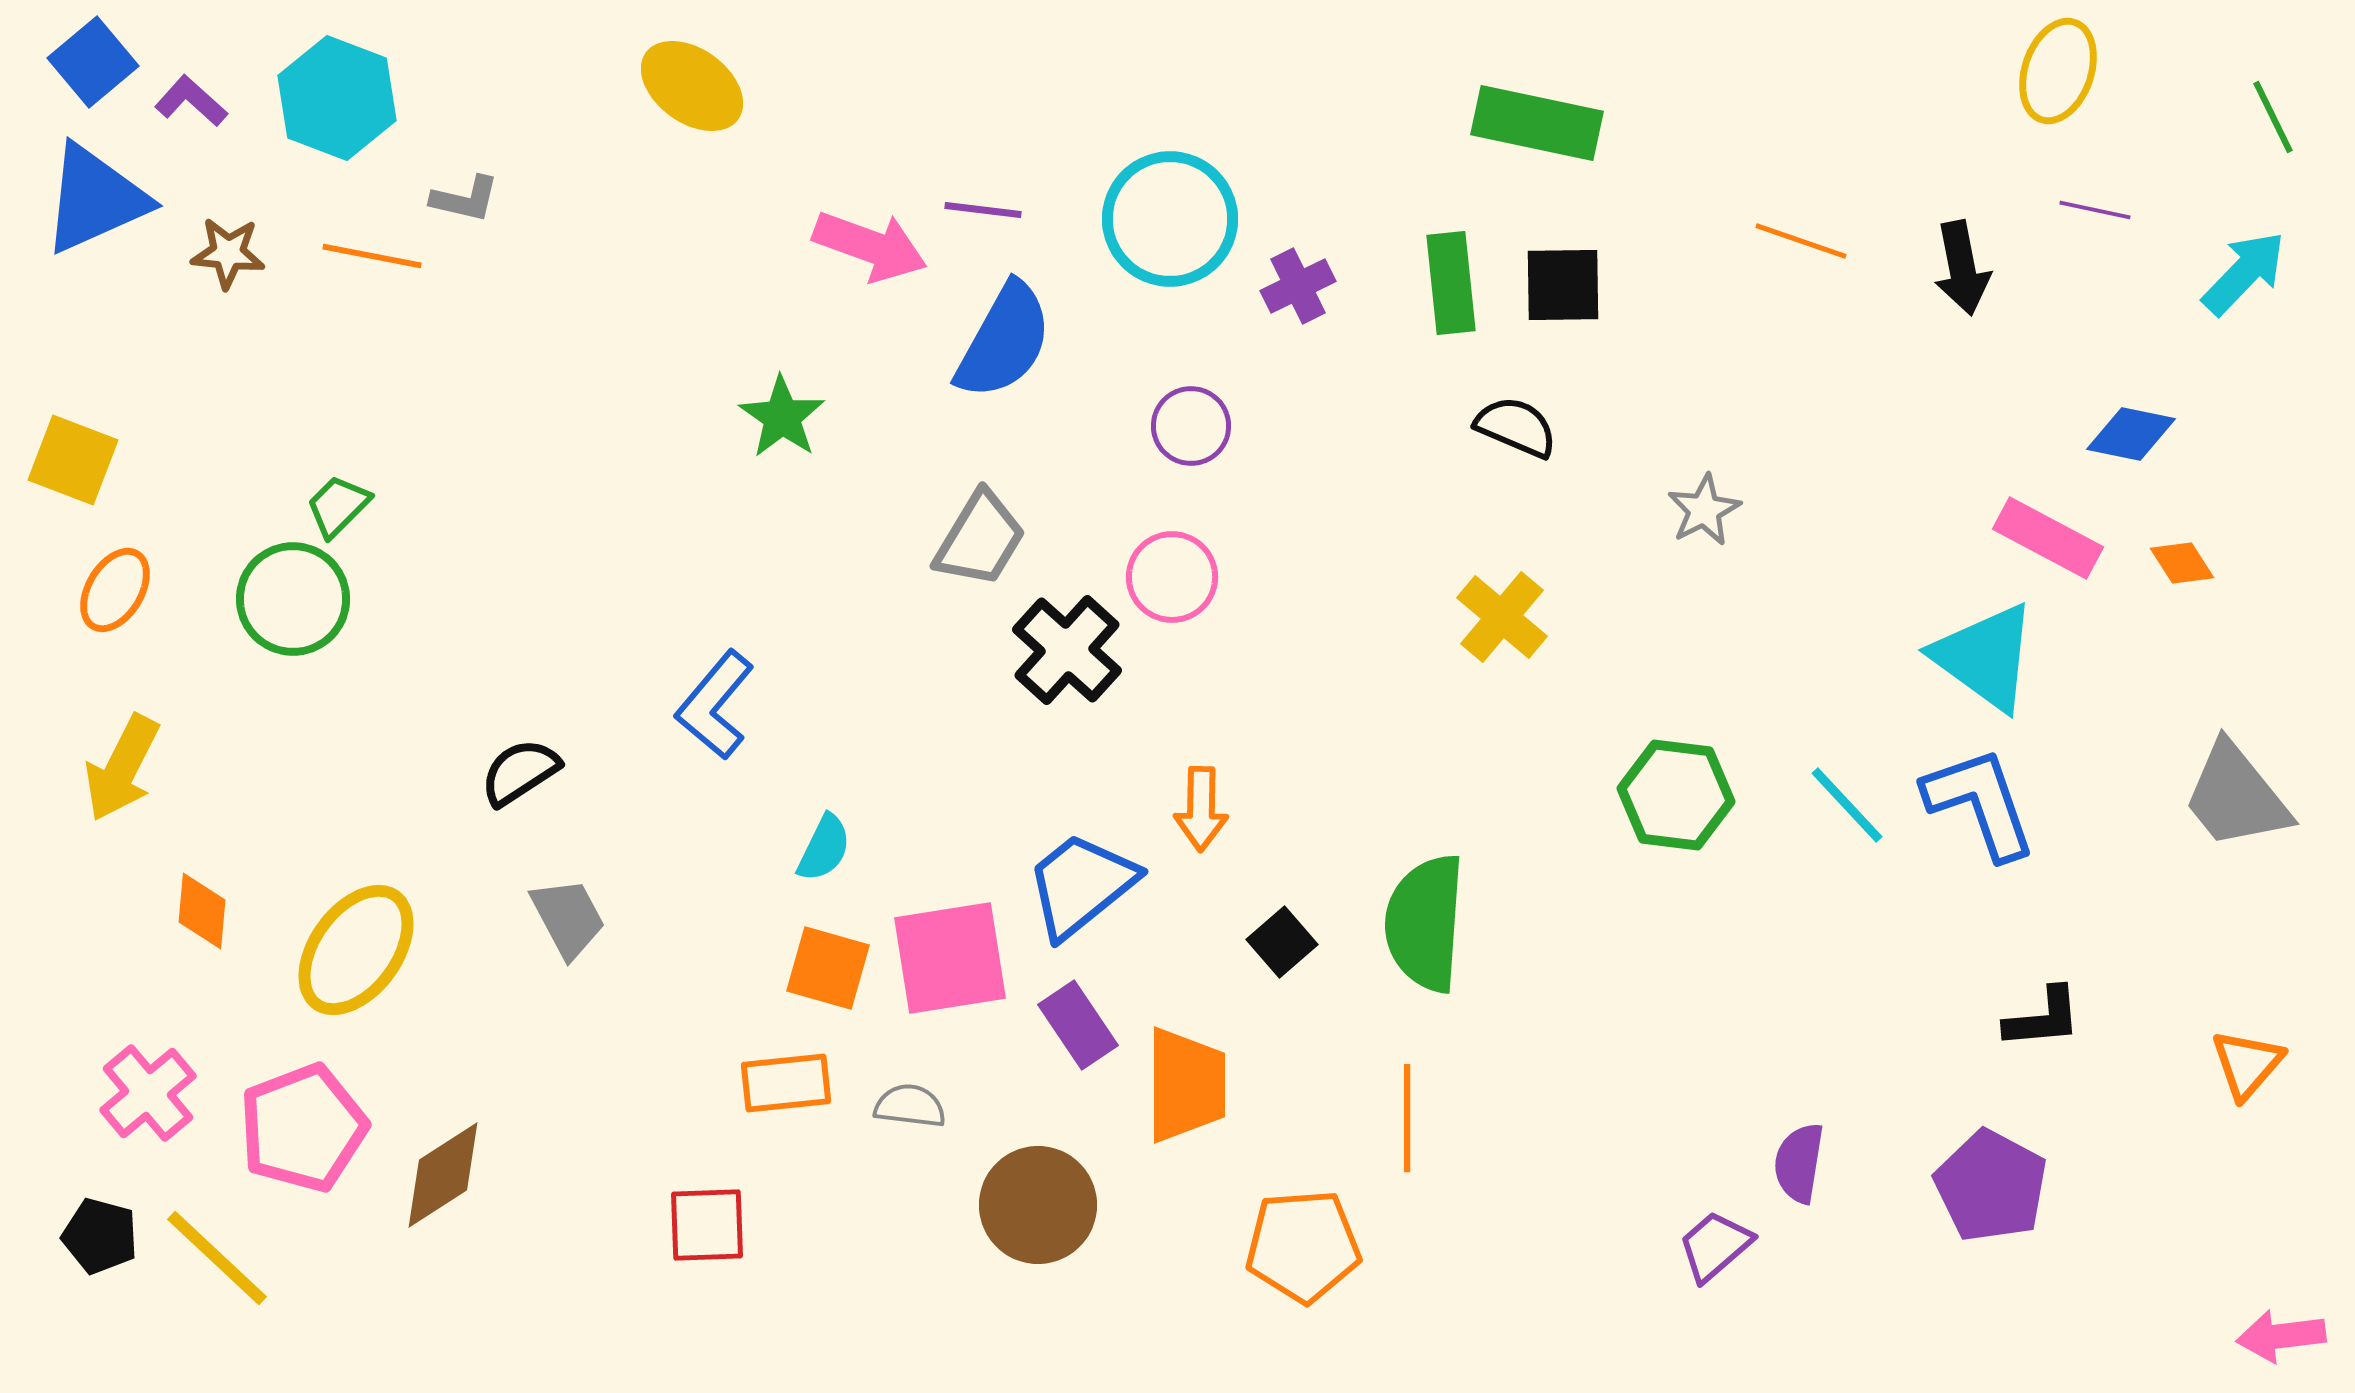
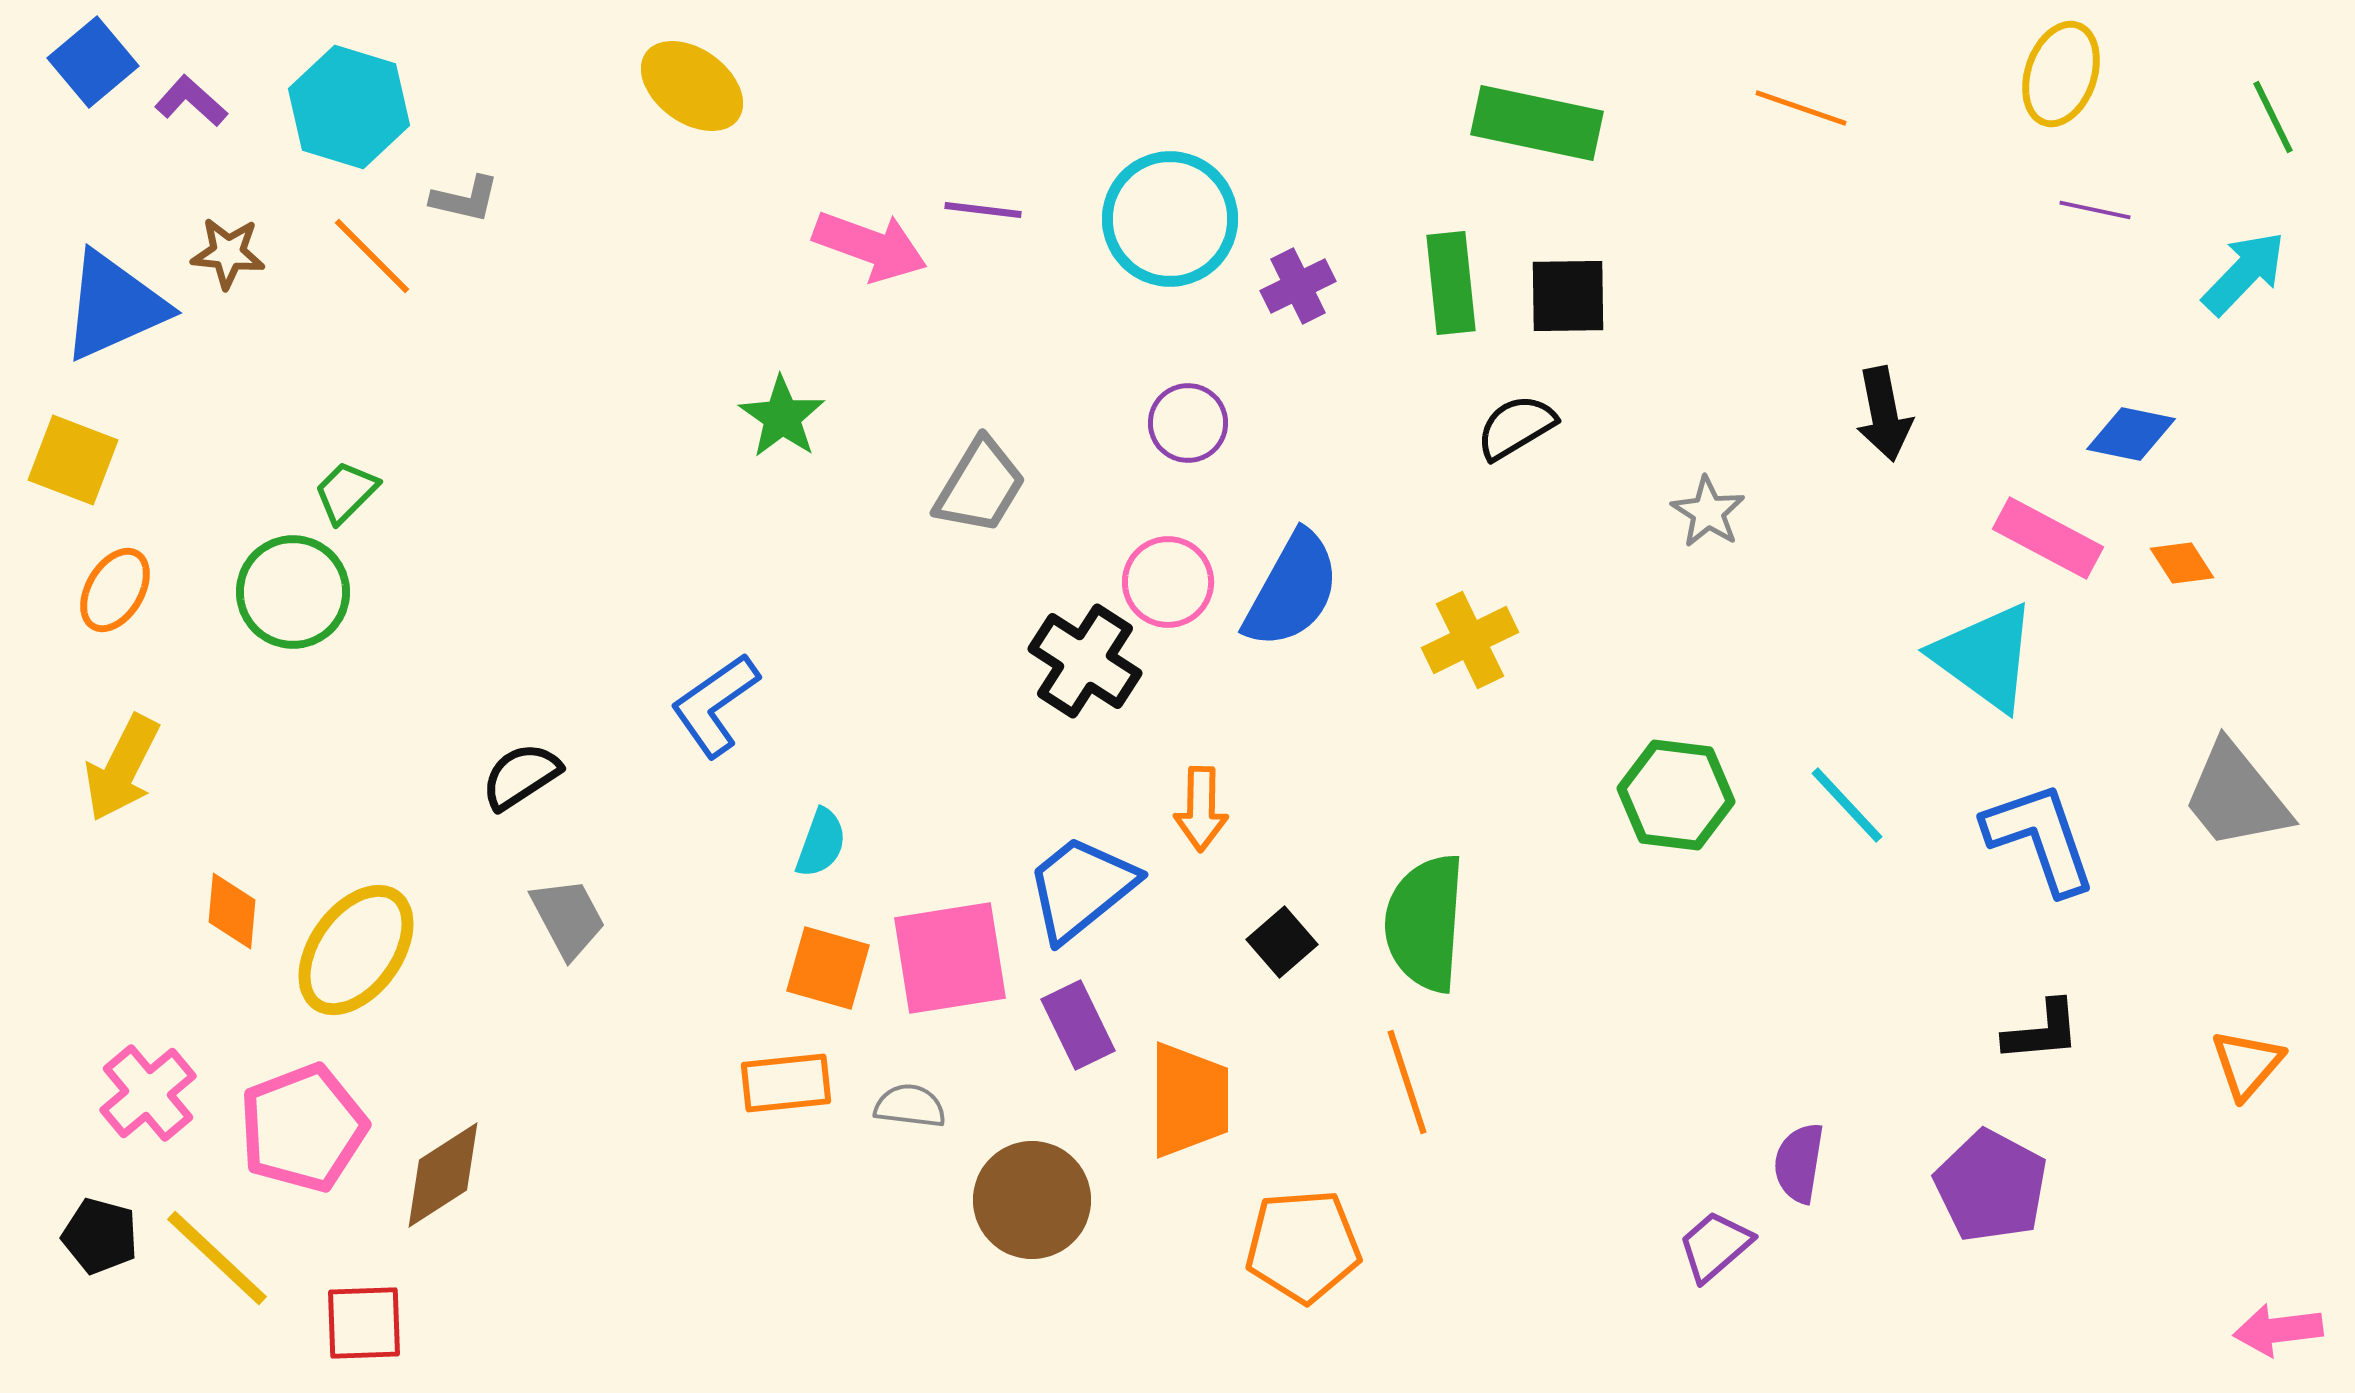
yellow ellipse at (2058, 71): moved 3 px right, 3 px down
cyan hexagon at (337, 98): moved 12 px right, 9 px down; rotated 4 degrees counterclockwise
blue triangle at (95, 199): moved 19 px right, 107 px down
orange line at (1801, 241): moved 133 px up
orange line at (372, 256): rotated 34 degrees clockwise
black arrow at (1962, 268): moved 78 px left, 146 px down
black square at (1563, 285): moved 5 px right, 11 px down
blue semicircle at (1004, 341): moved 288 px right, 249 px down
purple circle at (1191, 426): moved 3 px left, 3 px up
black semicircle at (1516, 427): rotated 54 degrees counterclockwise
green trapezoid at (338, 506): moved 8 px right, 14 px up
gray star at (1704, 510): moved 4 px right, 2 px down; rotated 12 degrees counterclockwise
gray trapezoid at (980, 539): moved 53 px up
pink circle at (1172, 577): moved 4 px left, 5 px down
green circle at (293, 599): moved 7 px up
yellow cross at (1502, 617): moved 32 px left, 23 px down; rotated 24 degrees clockwise
black cross at (1067, 650): moved 18 px right, 11 px down; rotated 9 degrees counterclockwise
blue L-shape at (715, 705): rotated 15 degrees clockwise
black semicircle at (520, 772): moved 1 px right, 4 px down
blue L-shape at (1980, 803): moved 60 px right, 35 px down
cyan semicircle at (824, 848): moved 3 px left, 5 px up; rotated 6 degrees counterclockwise
blue trapezoid at (1081, 885): moved 3 px down
orange diamond at (202, 911): moved 30 px right
black L-shape at (2043, 1018): moved 1 px left, 13 px down
purple rectangle at (1078, 1025): rotated 8 degrees clockwise
orange trapezoid at (1186, 1085): moved 3 px right, 15 px down
orange line at (1407, 1118): moved 36 px up; rotated 18 degrees counterclockwise
brown circle at (1038, 1205): moved 6 px left, 5 px up
red square at (707, 1225): moved 343 px left, 98 px down
pink arrow at (2281, 1336): moved 3 px left, 6 px up
